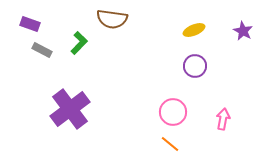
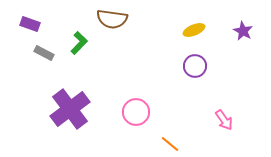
gray rectangle: moved 2 px right, 3 px down
pink circle: moved 37 px left
pink arrow: moved 1 px right, 1 px down; rotated 135 degrees clockwise
